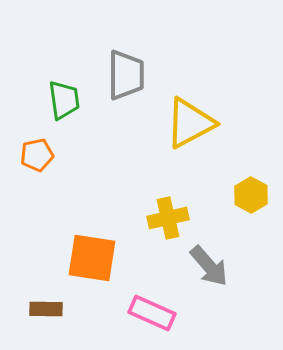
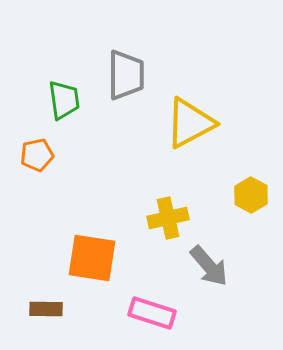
pink rectangle: rotated 6 degrees counterclockwise
